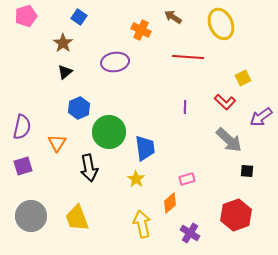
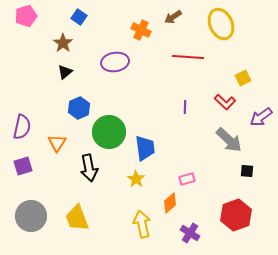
brown arrow: rotated 66 degrees counterclockwise
